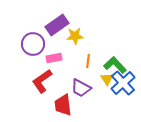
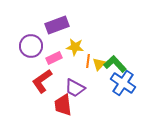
purple rectangle: rotated 15 degrees clockwise
yellow star: moved 11 px down; rotated 12 degrees clockwise
purple circle: moved 2 px left, 2 px down
pink rectangle: rotated 14 degrees counterclockwise
green L-shape: moved 1 px up
yellow triangle: moved 8 px left, 15 px up; rotated 16 degrees clockwise
blue cross: rotated 15 degrees counterclockwise
purple trapezoid: moved 6 px left
